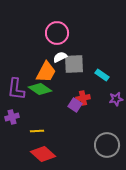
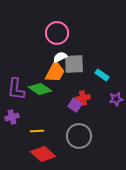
orange trapezoid: moved 9 px right
gray circle: moved 28 px left, 9 px up
